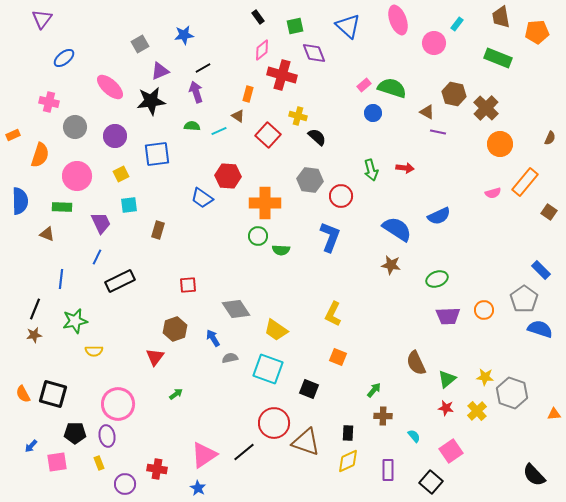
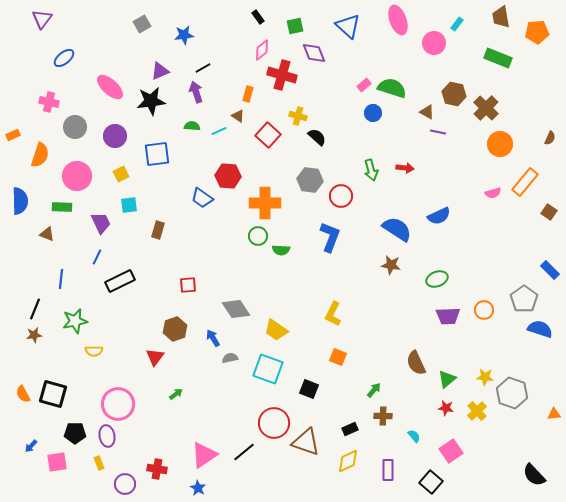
gray square at (140, 44): moved 2 px right, 20 px up
blue rectangle at (541, 270): moved 9 px right
black rectangle at (348, 433): moved 2 px right, 4 px up; rotated 63 degrees clockwise
